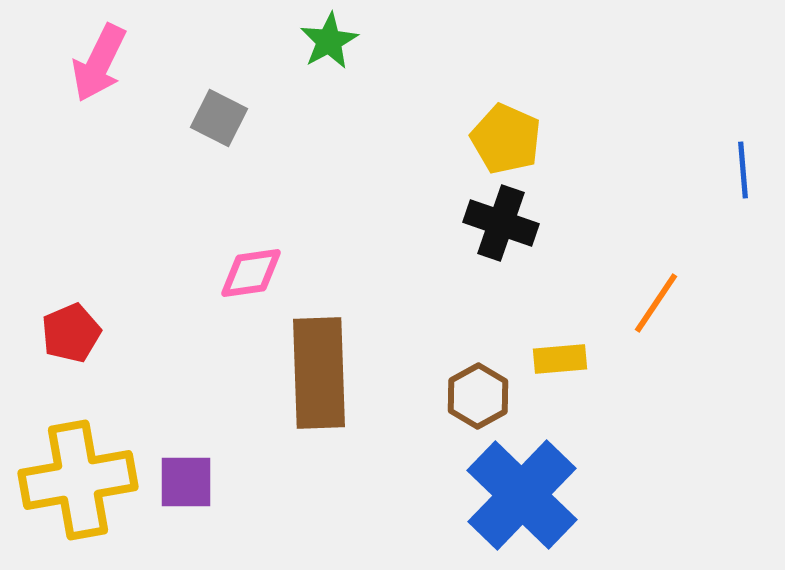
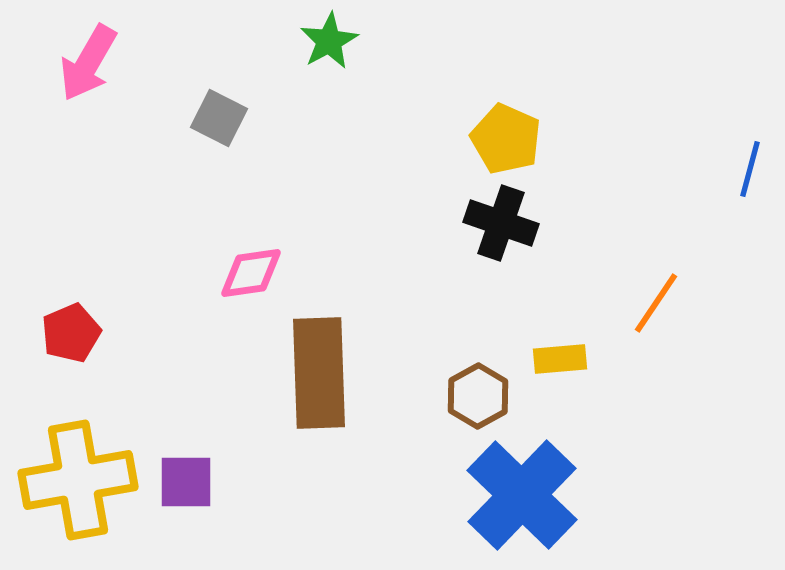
pink arrow: moved 11 px left; rotated 4 degrees clockwise
blue line: moved 7 px right, 1 px up; rotated 20 degrees clockwise
